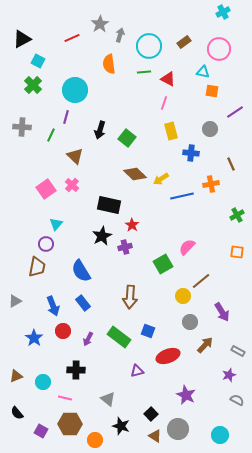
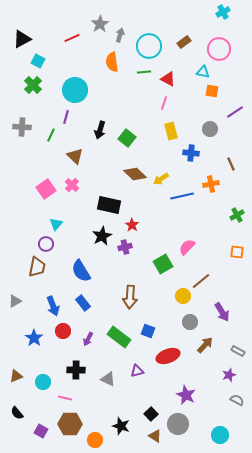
orange semicircle at (109, 64): moved 3 px right, 2 px up
gray triangle at (108, 399): moved 20 px up; rotated 14 degrees counterclockwise
gray circle at (178, 429): moved 5 px up
